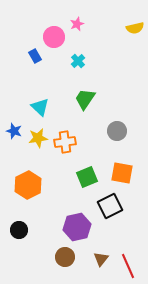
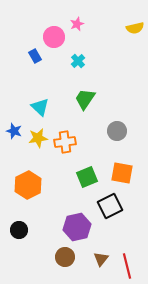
red line: moved 1 px left; rotated 10 degrees clockwise
